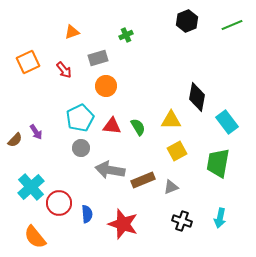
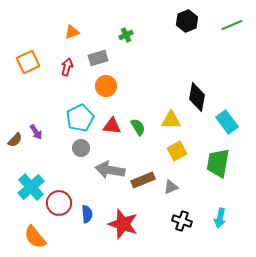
red arrow: moved 3 px right, 3 px up; rotated 126 degrees counterclockwise
